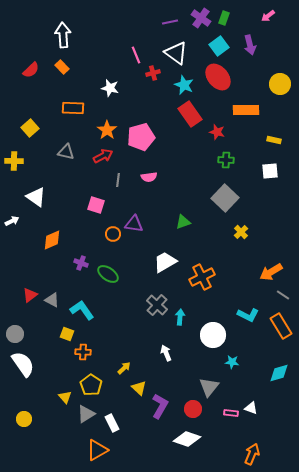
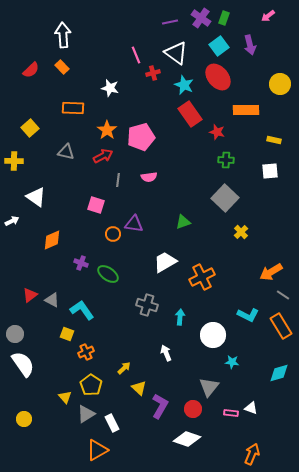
gray cross at (157, 305): moved 10 px left; rotated 25 degrees counterclockwise
orange cross at (83, 352): moved 3 px right; rotated 28 degrees counterclockwise
